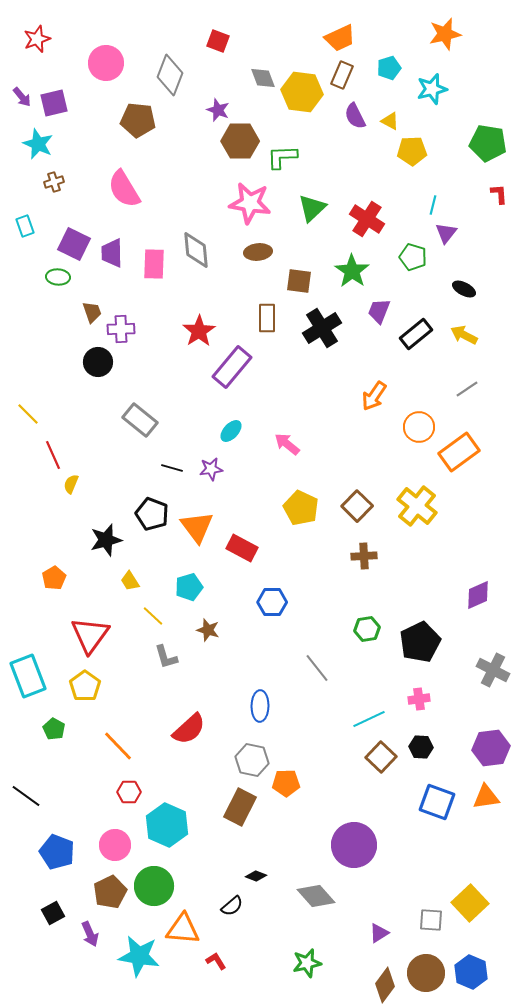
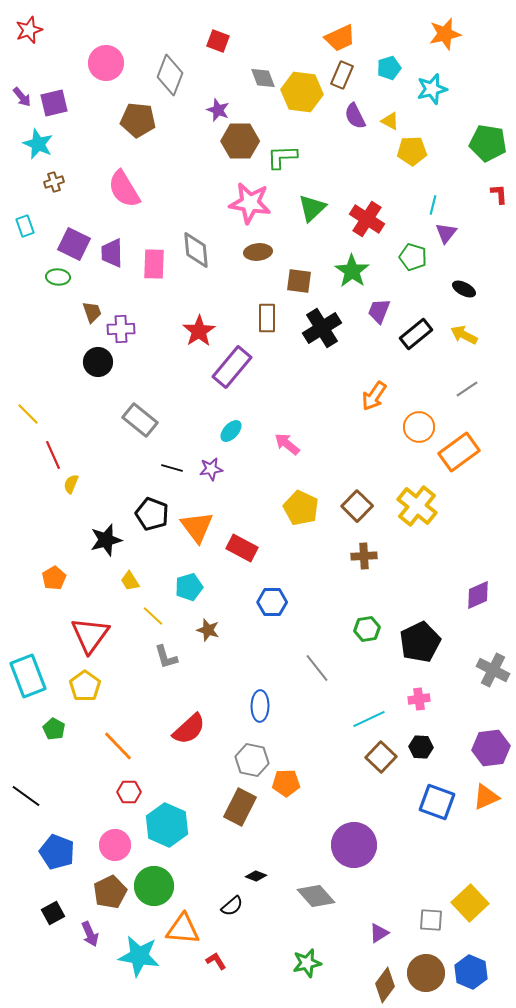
red star at (37, 39): moved 8 px left, 9 px up
orange triangle at (486, 797): rotated 16 degrees counterclockwise
